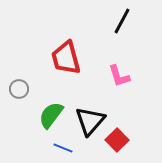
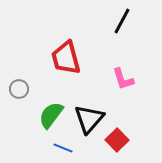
pink L-shape: moved 4 px right, 3 px down
black triangle: moved 1 px left, 2 px up
